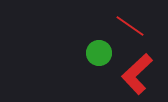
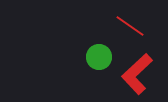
green circle: moved 4 px down
